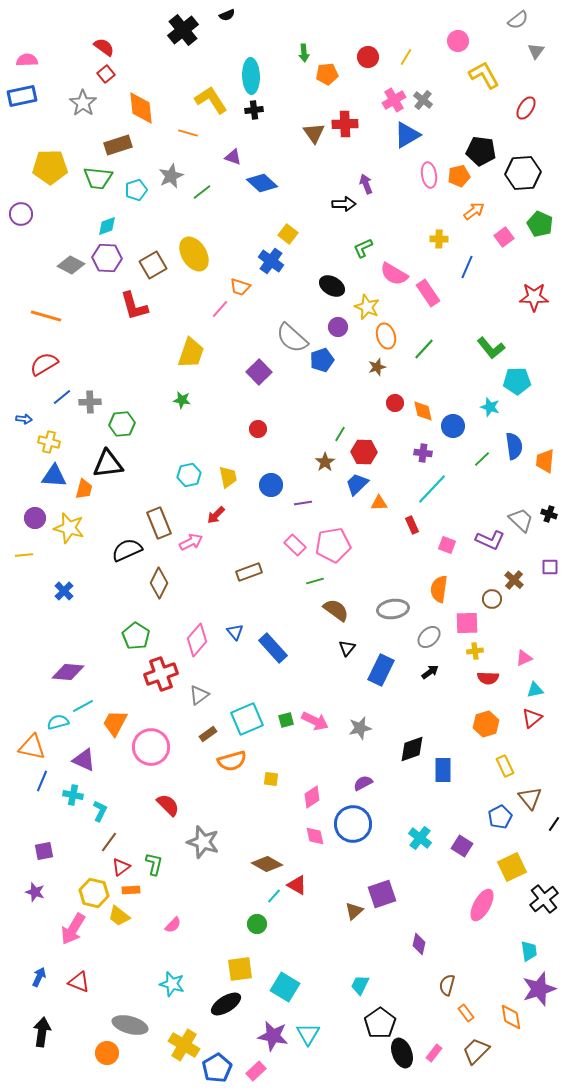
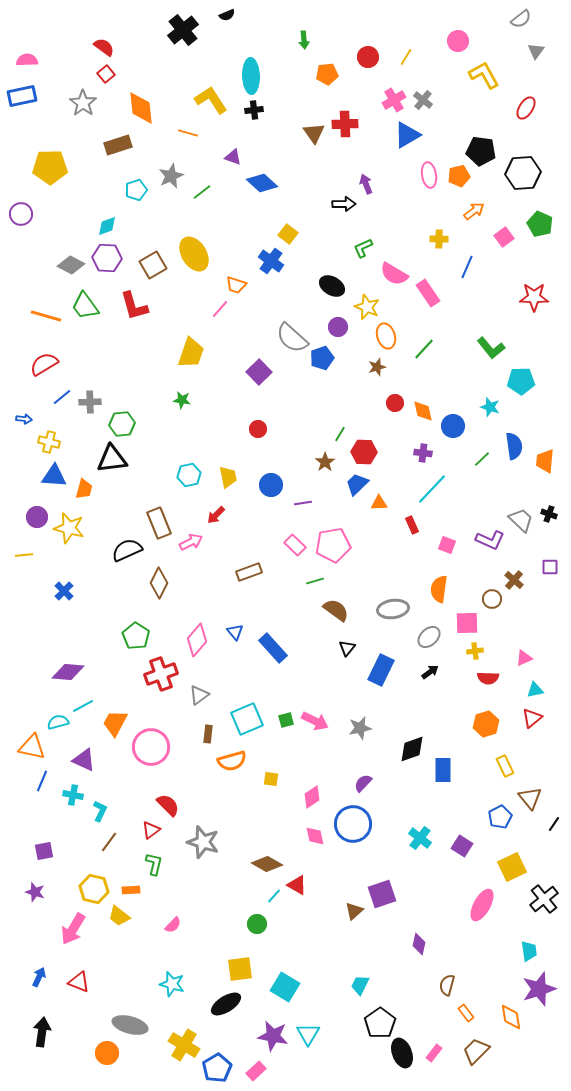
gray semicircle at (518, 20): moved 3 px right, 1 px up
green arrow at (304, 53): moved 13 px up
green trapezoid at (98, 178): moved 13 px left, 128 px down; rotated 48 degrees clockwise
orange trapezoid at (240, 287): moved 4 px left, 2 px up
blue pentagon at (322, 360): moved 2 px up
cyan pentagon at (517, 381): moved 4 px right
black triangle at (108, 464): moved 4 px right, 5 px up
purple circle at (35, 518): moved 2 px right, 1 px up
brown rectangle at (208, 734): rotated 48 degrees counterclockwise
purple semicircle at (363, 783): rotated 18 degrees counterclockwise
red triangle at (121, 867): moved 30 px right, 37 px up
yellow hexagon at (94, 893): moved 4 px up
